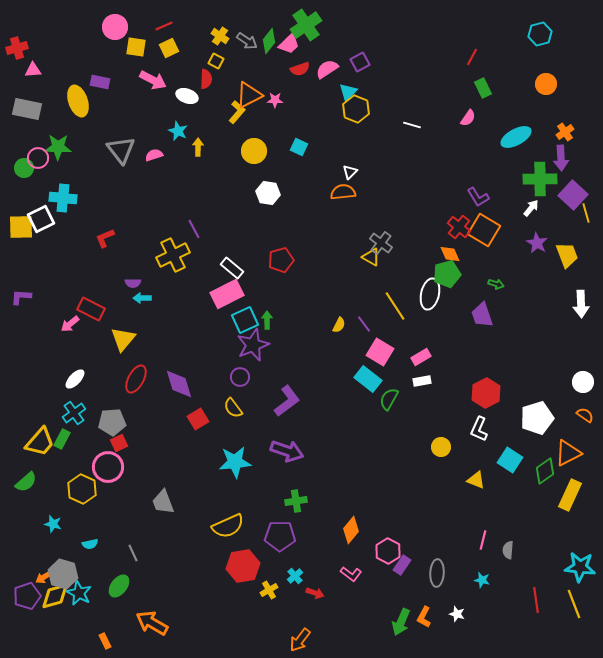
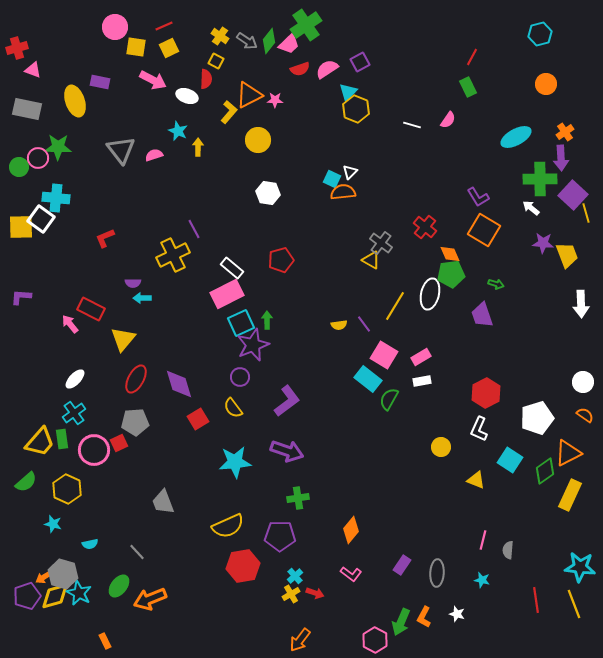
pink triangle at (33, 70): rotated 24 degrees clockwise
green rectangle at (483, 88): moved 15 px left, 1 px up
yellow ellipse at (78, 101): moved 3 px left
yellow L-shape at (237, 112): moved 8 px left
pink semicircle at (468, 118): moved 20 px left, 2 px down
cyan square at (299, 147): moved 33 px right, 32 px down
yellow circle at (254, 151): moved 4 px right, 11 px up
green circle at (24, 168): moved 5 px left, 1 px up
cyan cross at (63, 198): moved 7 px left
white arrow at (531, 208): rotated 90 degrees counterclockwise
white square at (41, 219): rotated 28 degrees counterclockwise
red cross at (459, 227): moved 34 px left
purple star at (537, 243): moved 6 px right; rotated 25 degrees counterclockwise
yellow triangle at (371, 257): moved 3 px down
green pentagon at (447, 274): moved 4 px right; rotated 8 degrees clockwise
yellow line at (395, 306): rotated 64 degrees clockwise
cyan square at (245, 320): moved 4 px left, 3 px down
pink arrow at (70, 324): rotated 90 degrees clockwise
yellow semicircle at (339, 325): rotated 56 degrees clockwise
pink square at (380, 352): moved 4 px right, 3 px down
gray pentagon at (112, 422): moved 23 px right
green rectangle at (62, 439): rotated 36 degrees counterclockwise
pink circle at (108, 467): moved 14 px left, 17 px up
yellow hexagon at (82, 489): moved 15 px left
green cross at (296, 501): moved 2 px right, 3 px up
pink hexagon at (388, 551): moved 13 px left, 89 px down
gray line at (133, 553): moved 4 px right, 1 px up; rotated 18 degrees counterclockwise
yellow cross at (269, 590): moved 22 px right, 4 px down
orange arrow at (152, 623): moved 2 px left, 24 px up; rotated 52 degrees counterclockwise
